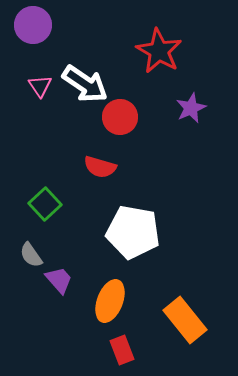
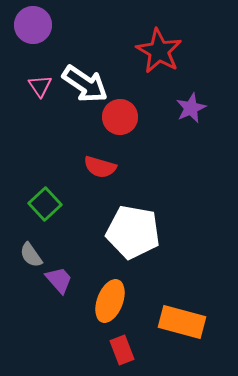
orange rectangle: moved 3 px left, 2 px down; rotated 36 degrees counterclockwise
